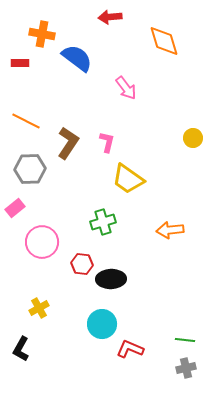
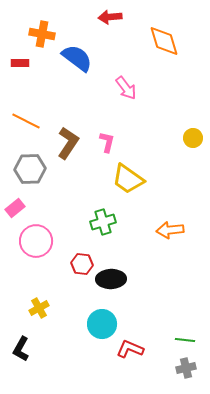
pink circle: moved 6 px left, 1 px up
